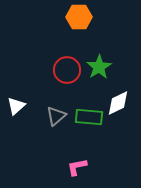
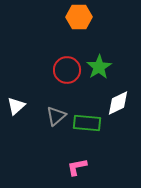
green rectangle: moved 2 px left, 6 px down
